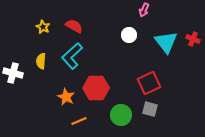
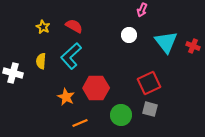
pink arrow: moved 2 px left
red cross: moved 7 px down
cyan L-shape: moved 1 px left
orange line: moved 1 px right, 2 px down
